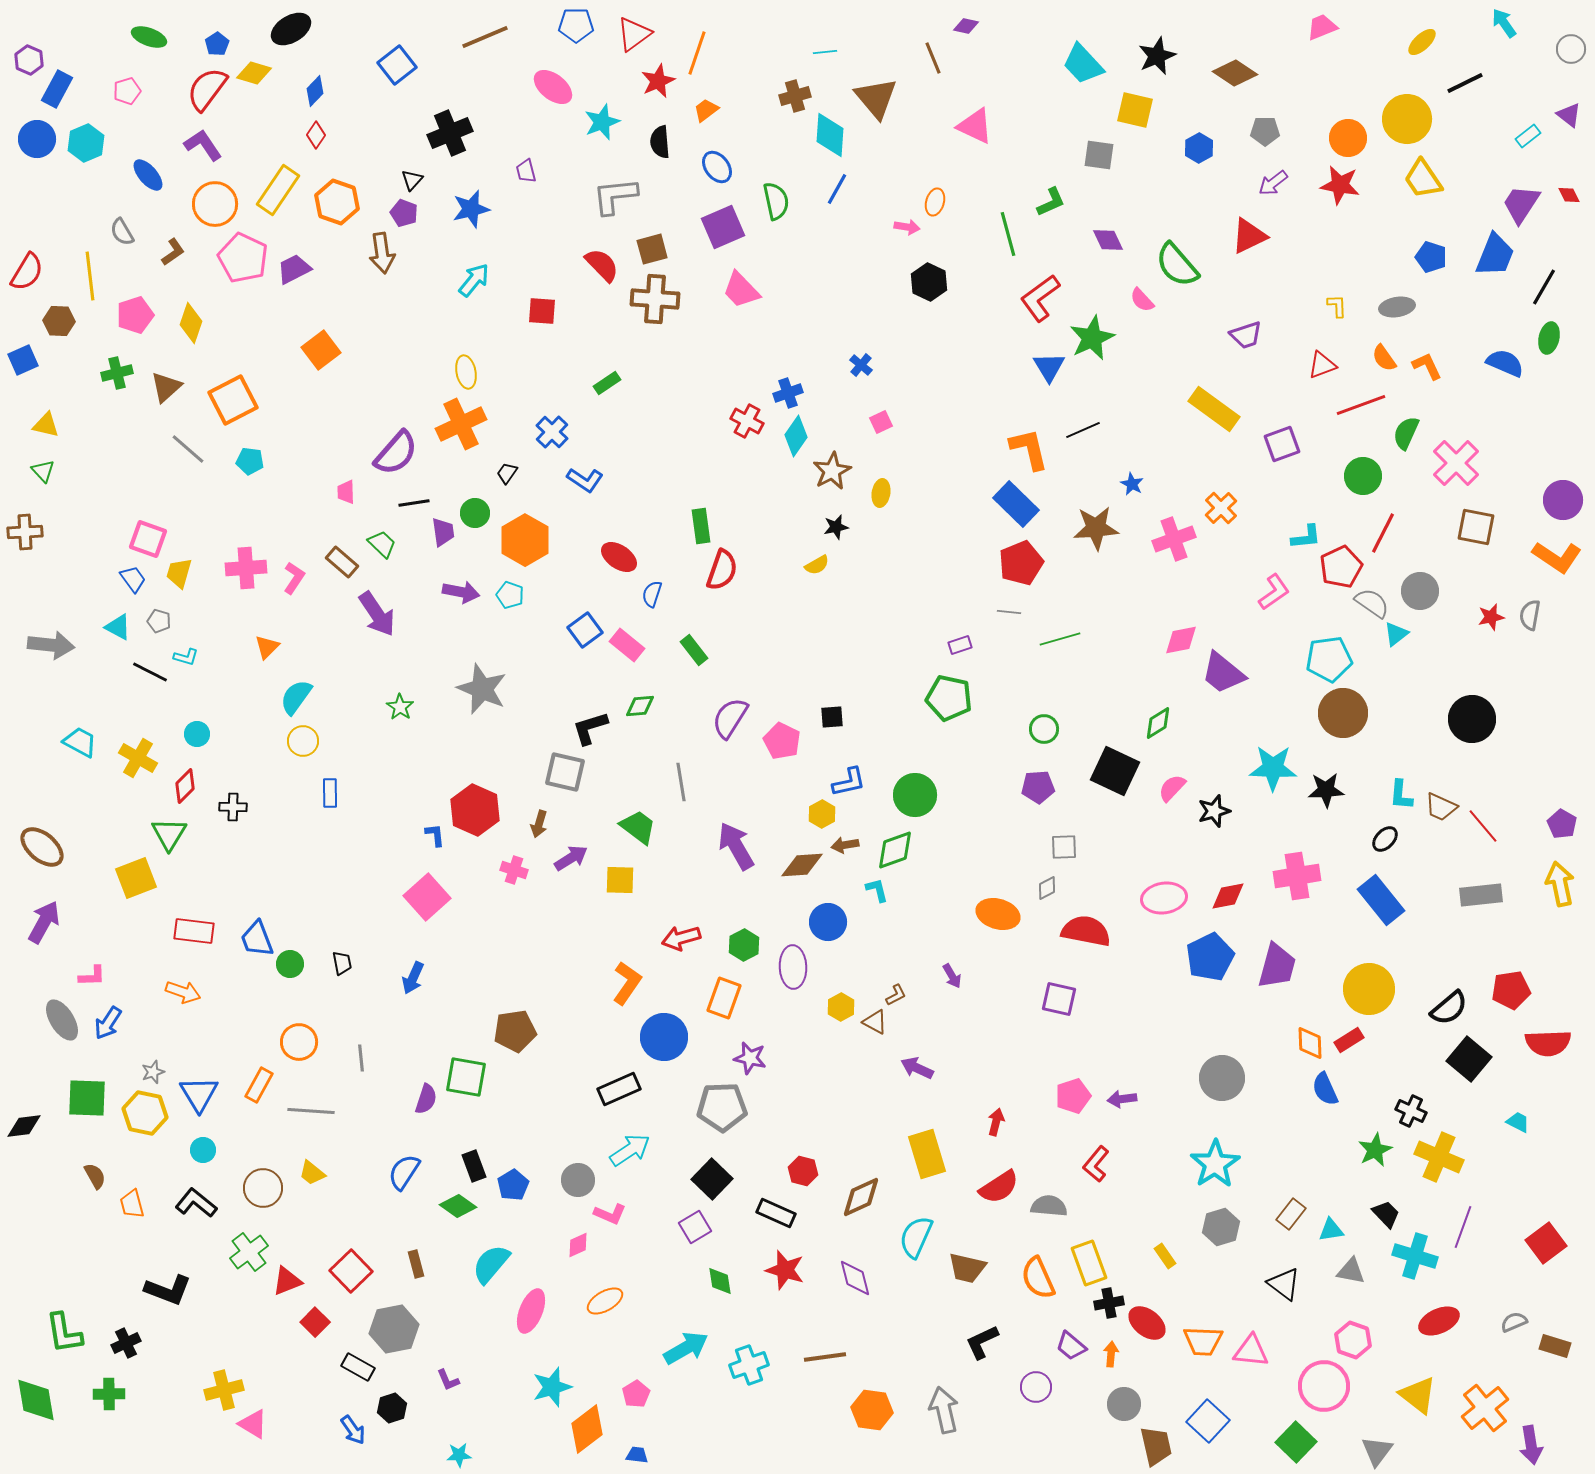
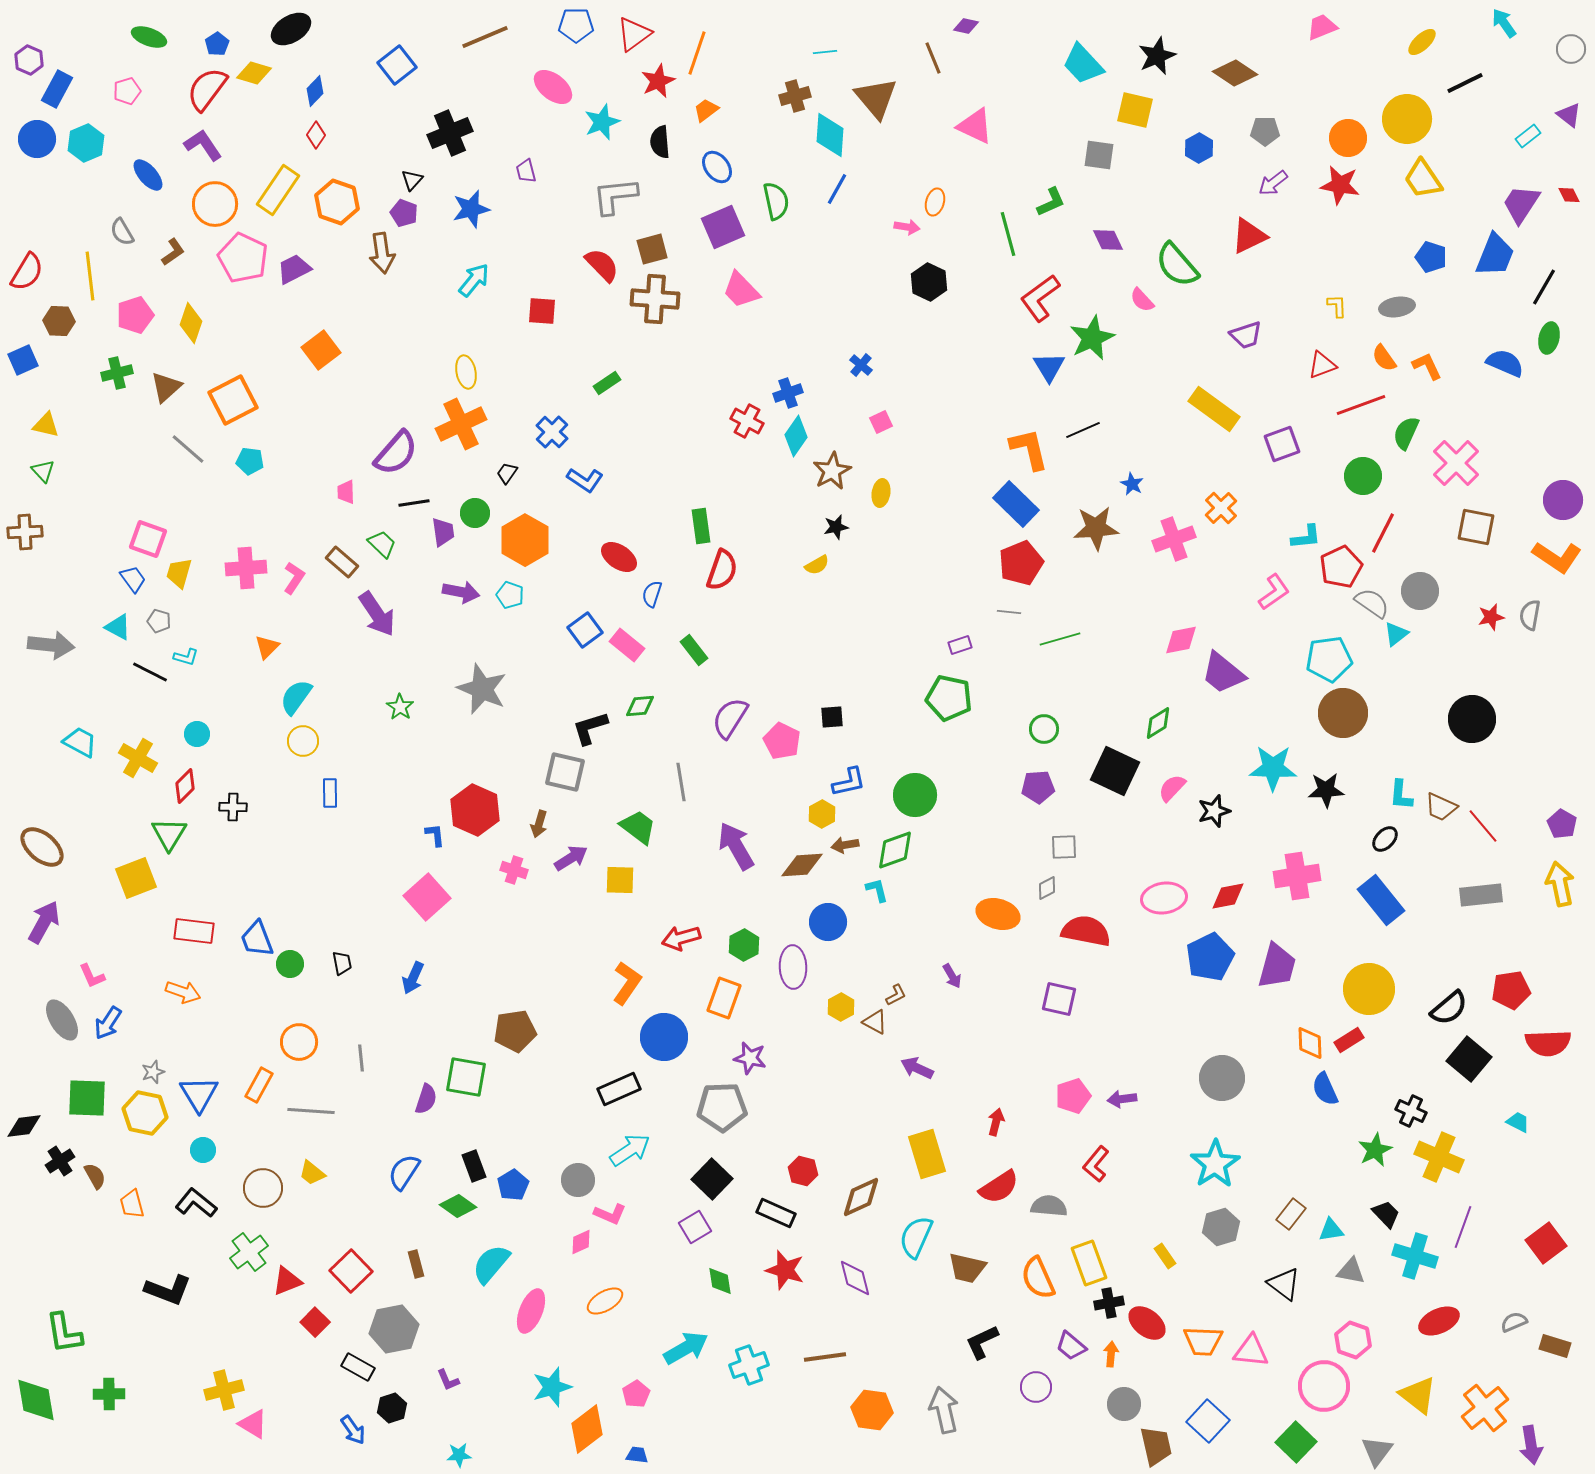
pink L-shape at (92, 976): rotated 68 degrees clockwise
pink diamond at (578, 1245): moved 3 px right, 3 px up
black cross at (126, 1343): moved 66 px left, 182 px up; rotated 8 degrees counterclockwise
